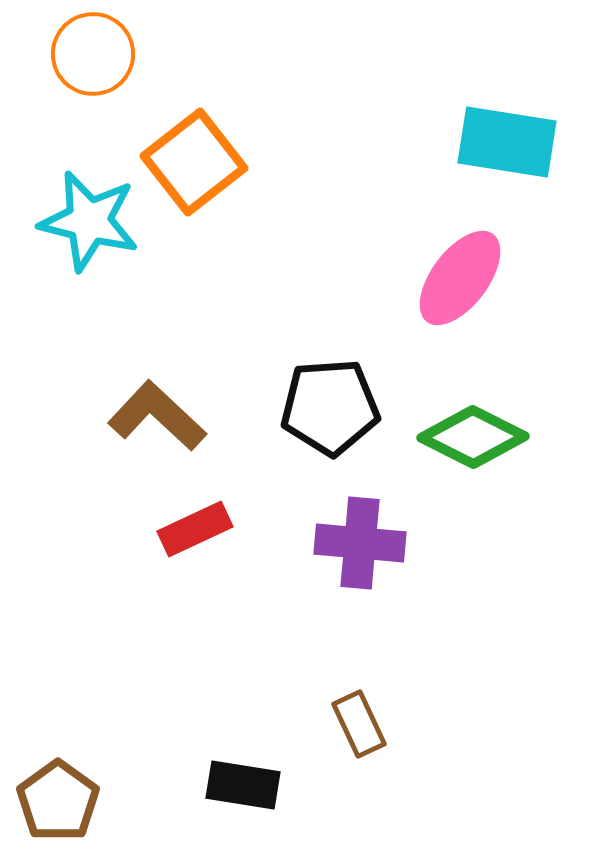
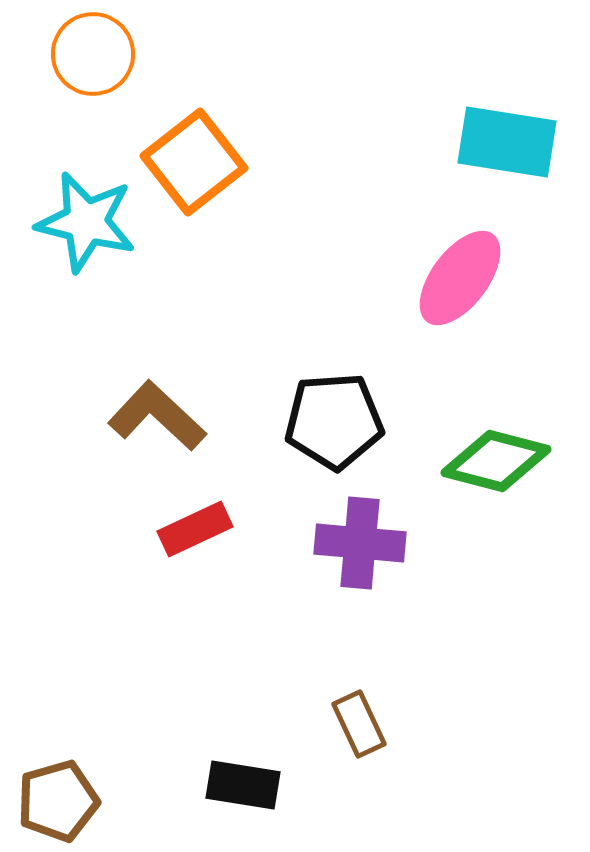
cyan star: moved 3 px left, 1 px down
black pentagon: moved 4 px right, 14 px down
green diamond: moved 23 px right, 24 px down; rotated 12 degrees counterclockwise
brown pentagon: rotated 20 degrees clockwise
